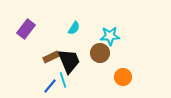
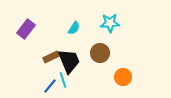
cyan star: moved 13 px up
